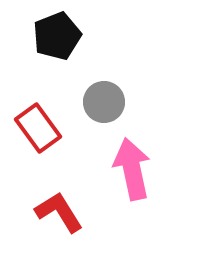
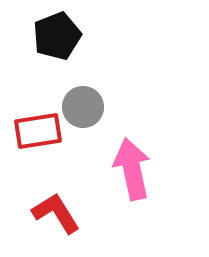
gray circle: moved 21 px left, 5 px down
red rectangle: moved 3 px down; rotated 63 degrees counterclockwise
red L-shape: moved 3 px left, 1 px down
